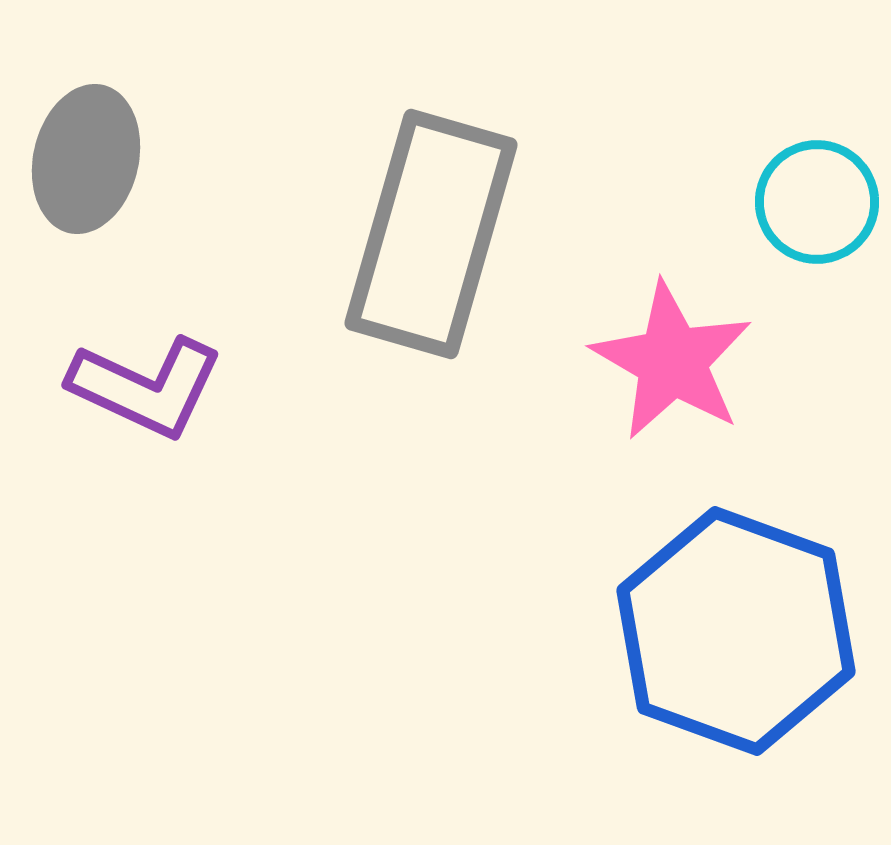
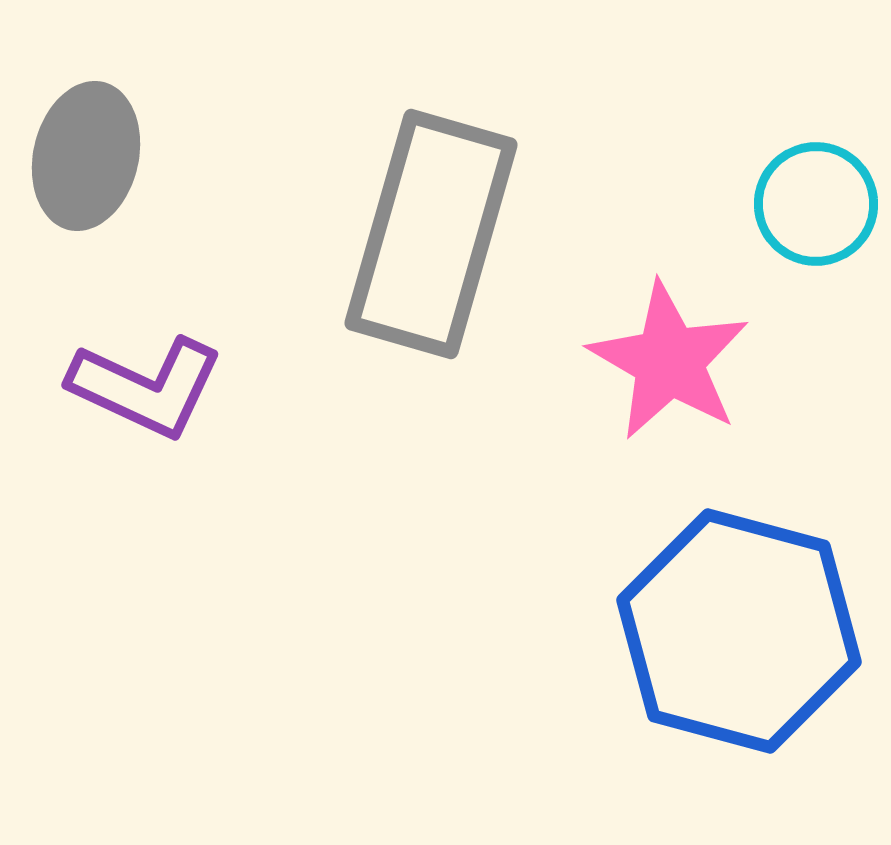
gray ellipse: moved 3 px up
cyan circle: moved 1 px left, 2 px down
pink star: moved 3 px left
blue hexagon: moved 3 px right; rotated 5 degrees counterclockwise
